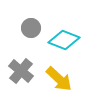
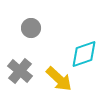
cyan diamond: moved 20 px right, 14 px down; rotated 40 degrees counterclockwise
gray cross: moved 1 px left
